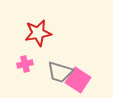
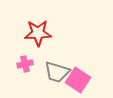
red star: rotated 8 degrees clockwise
gray trapezoid: moved 3 px left
